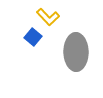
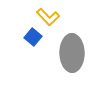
gray ellipse: moved 4 px left, 1 px down
